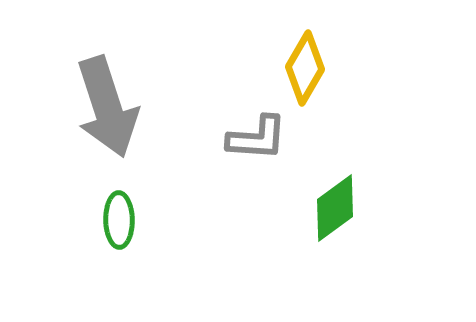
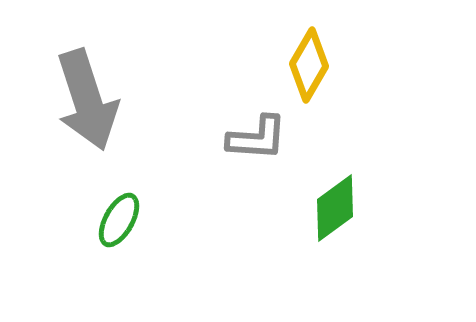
yellow diamond: moved 4 px right, 3 px up
gray arrow: moved 20 px left, 7 px up
green ellipse: rotated 30 degrees clockwise
